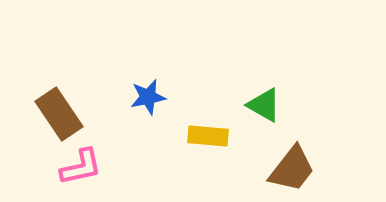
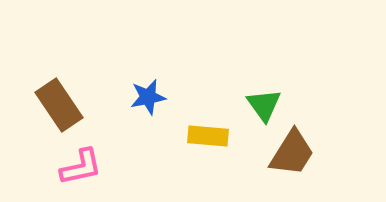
green triangle: rotated 24 degrees clockwise
brown rectangle: moved 9 px up
brown trapezoid: moved 16 px up; rotated 6 degrees counterclockwise
